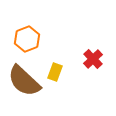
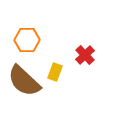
orange hexagon: moved 1 px down; rotated 20 degrees clockwise
red cross: moved 8 px left, 4 px up
